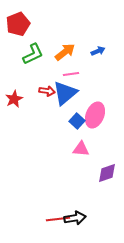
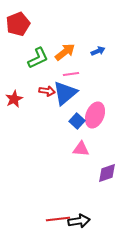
green L-shape: moved 5 px right, 4 px down
black arrow: moved 4 px right, 3 px down
